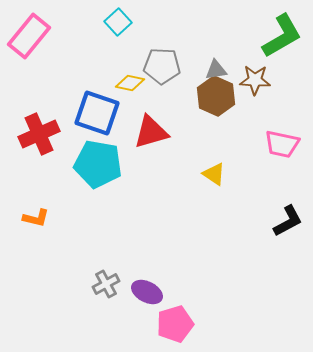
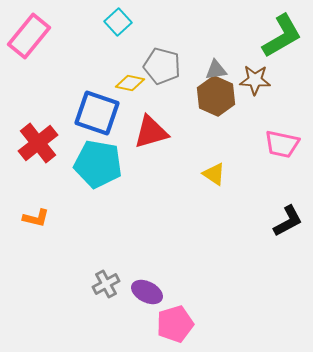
gray pentagon: rotated 12 degrees clockwise
red cross: moved 1 px left, 9 px down; rotated 15 degrees counterclockwise
